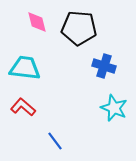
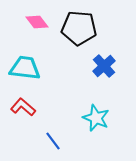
pink diamond: rotated 25 degrees counterclockwise
blue cross: rotated 30 degrees clockwise
cyan star: moved 18 px left, 10 px down
blue line: moved 2 px left
